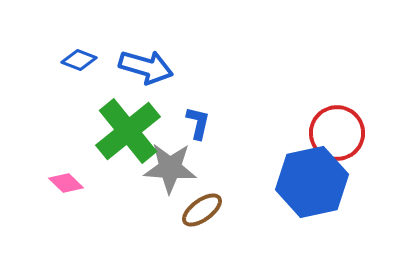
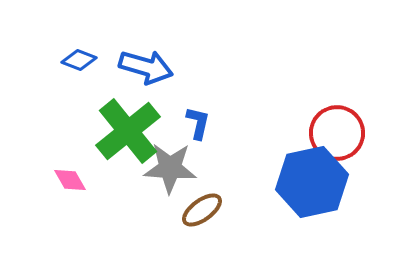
pink diamond: moved 4 px right, 3 px up; rotated 16 degrees clockwise
